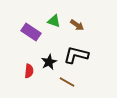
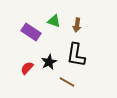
brown arrow: rotated 64 degrees clockwise
black L-shape: rotated 95 degrees counterclockwise
red semicircle: moved 2 px left, 3 px up; rotated 144 degrees counterclockwise
